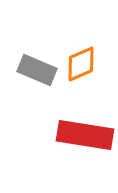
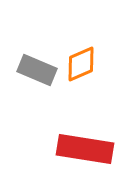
red rectangle: moved 14 px down
